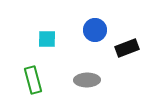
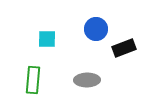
blue circle: moved 1 px right, 1 px up
black rectangle: moved 3 px left
green rectangle: rotated 20 degrees clockwise
